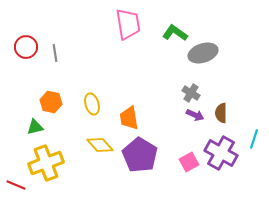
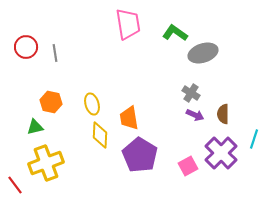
brown semicircle: moved 2 px right, 1 px down
yellow diamond: moved 10 px up; rotated 44 degrees clockwise
purple cross: rotated 16 degrees clockwise
pink square: moved 1 px left, 4 px down
red line: moved 1 px left; rotated 30 degrees clockwise
